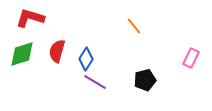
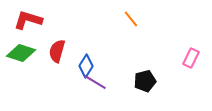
red L-shape: moved 2 px left, 2 px down
orange line: moved 3 px left, 7 px up
green diamond: moved 1 px left, 1 px up; rotated 36 degrees clockwise
blue diamond: moved 7 px down
black pentagon: moved 1 px down
